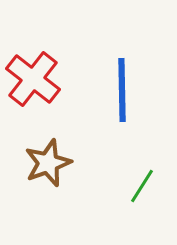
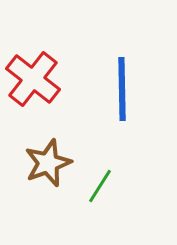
blue line: moved 1 px up
green line: moved 42 px left
